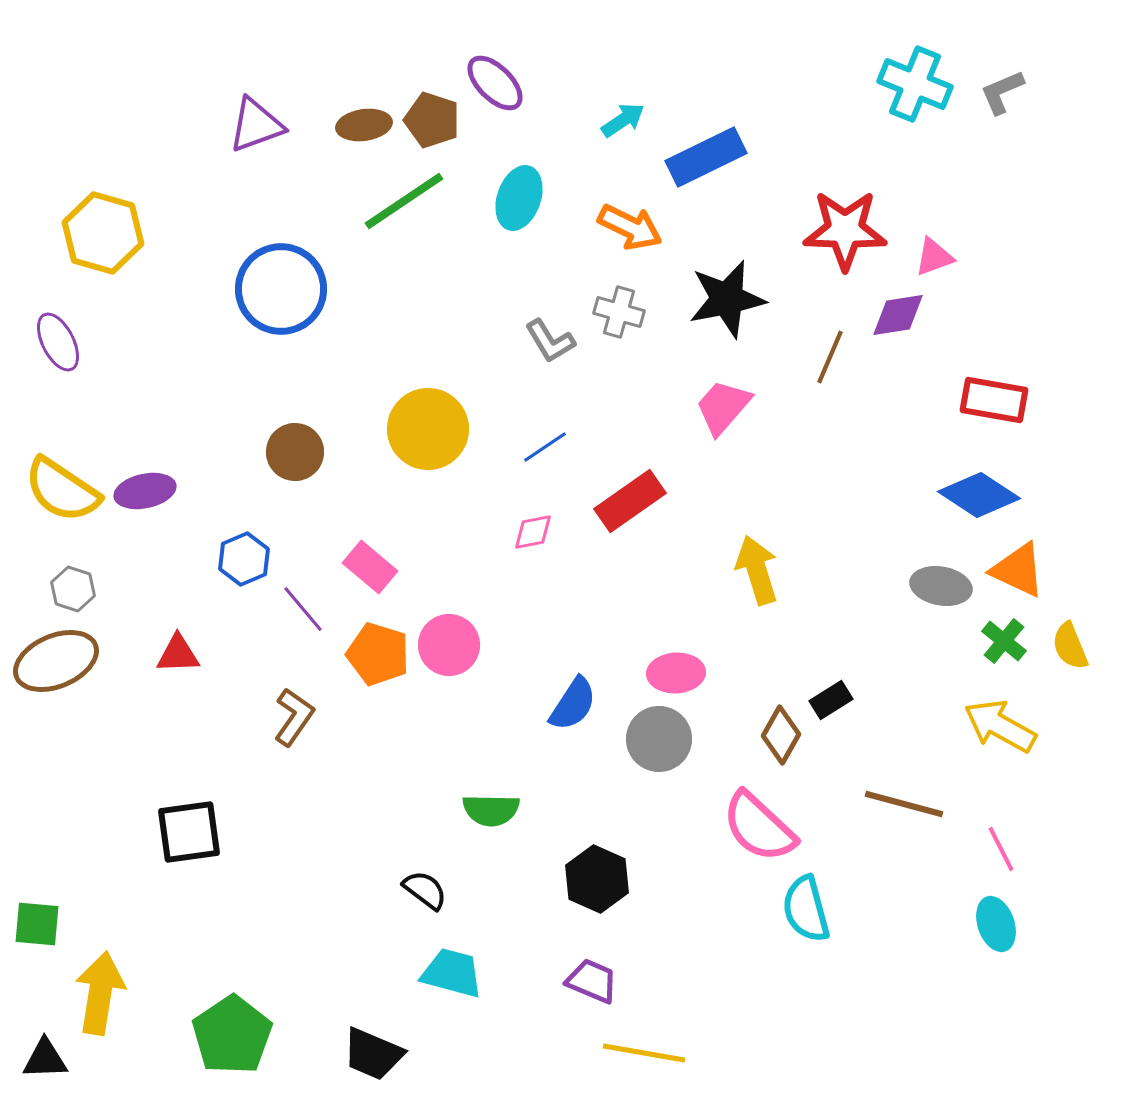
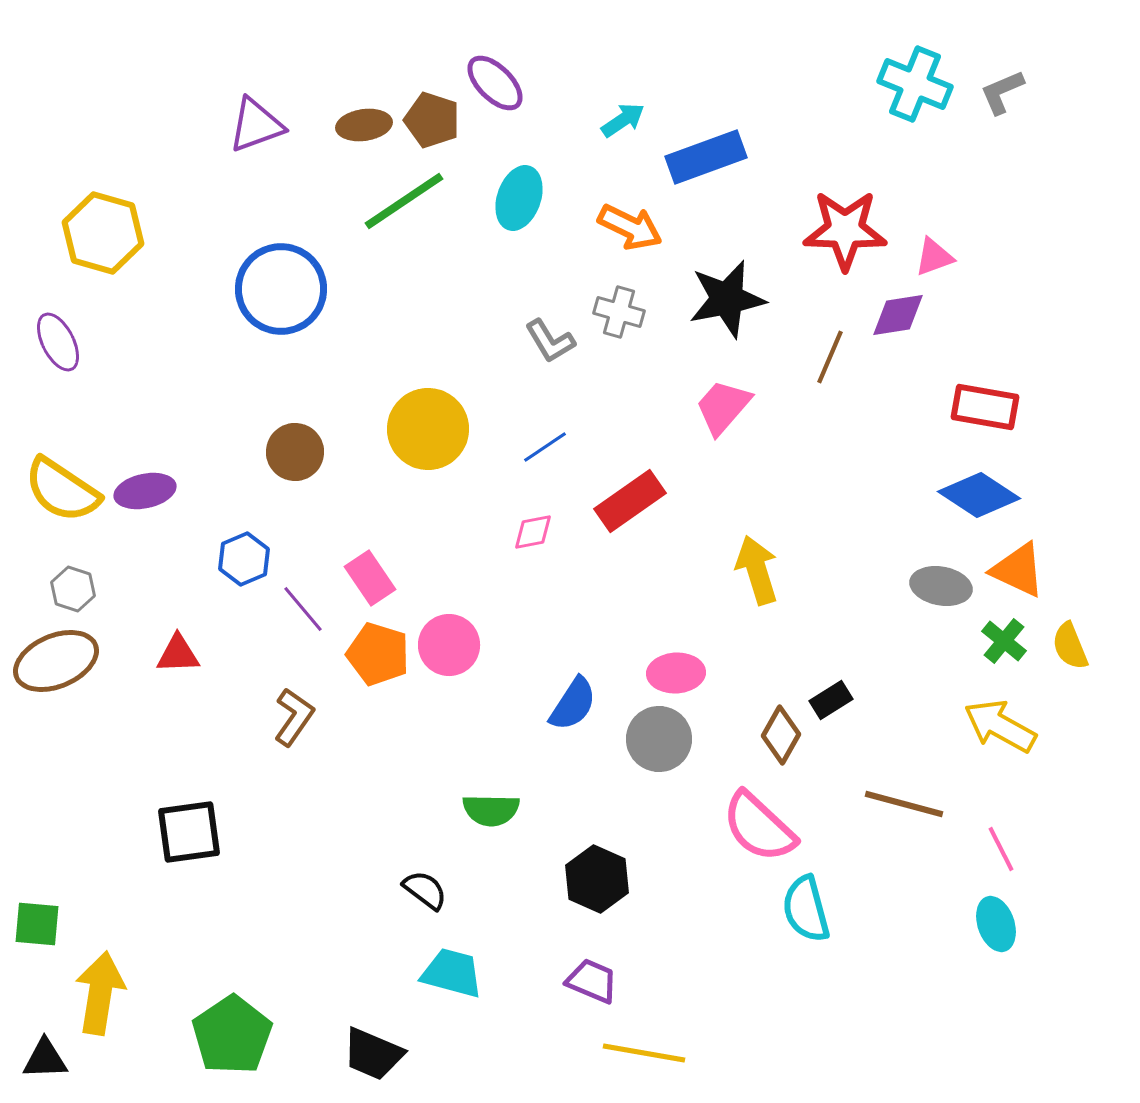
blue rectangle at (706, 157): rotated 6 degrees clockwise
red rectangle at (994, 400): moved 9 px left, 7 px down
pink rectangle at (370, 567): moved 11 px down; rotated 16 degrees clockwise
